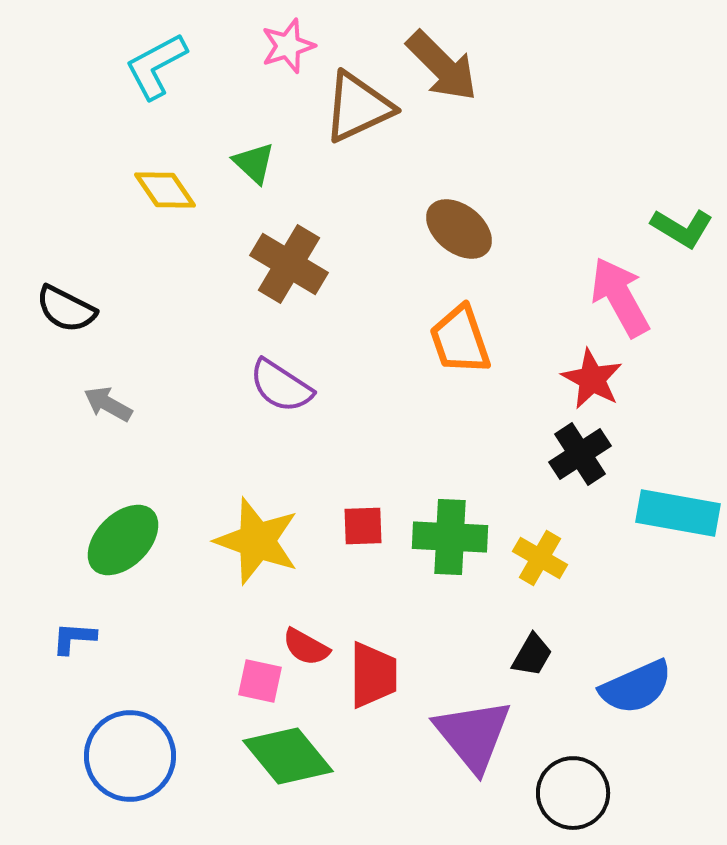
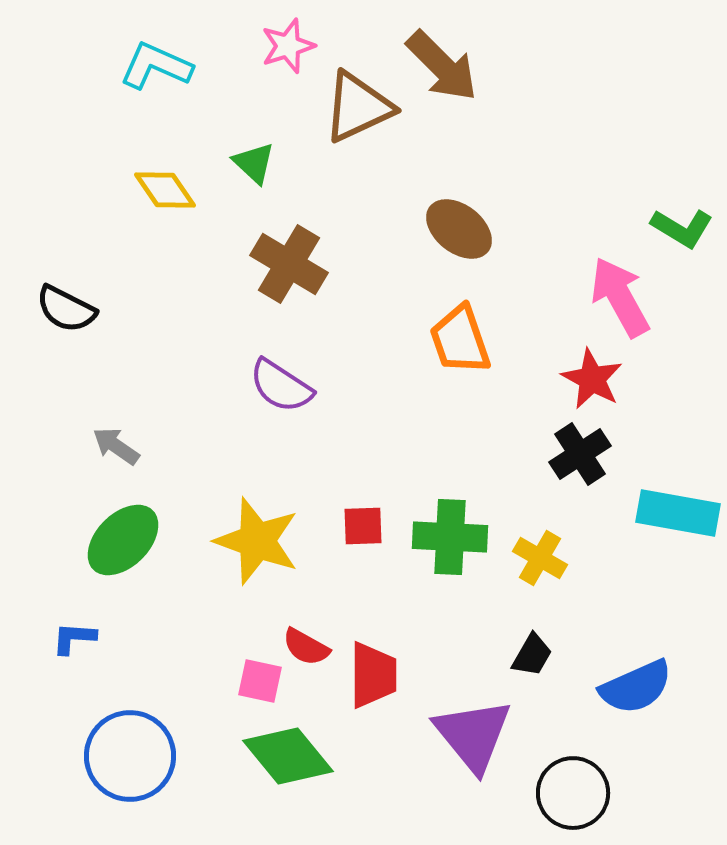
cyan L-shape: rotated 52 degrees clockwise
gray arrow: moved 8 px right, 42 px down; rotated 6 degrees clockwise
